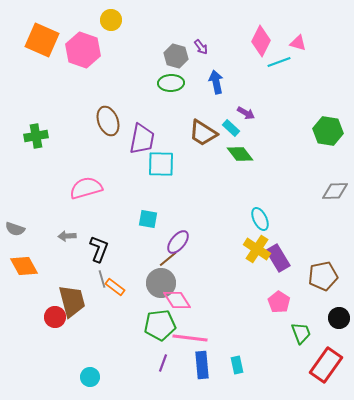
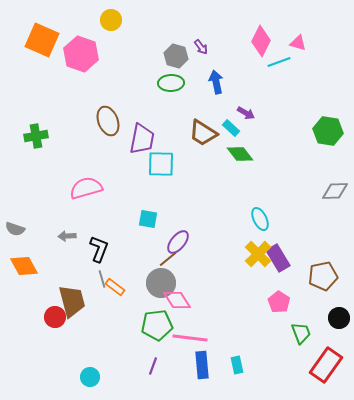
pink hexagon at (83, 50): moved 2 px left, 4 px down
yellow cross at (257, 249): moved 1 px right, 5 px down; rotated 12 degrees clockwise
green pentagon at (160, 325): moved 3 px left
purple line at (163, 363): moved 10 px left, 3 px down
